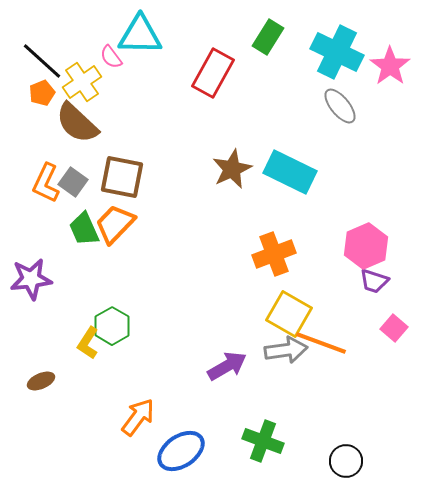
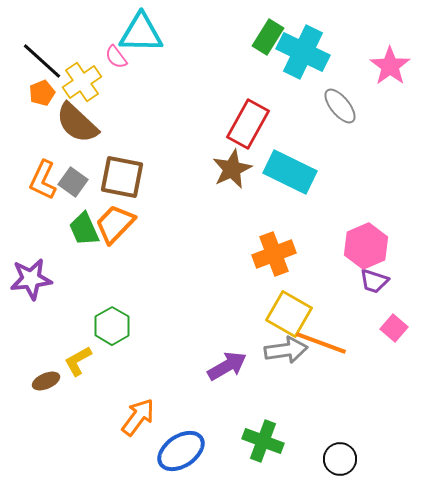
cyan triangle: moved 1 px right, 2 px up
cyan cross: moved 34 px left
pink semicircle: moved 5 px right
red rectangle: moved 35 px right, 51 px down
orange L-shape: moved 3 px left, 3 px up
yellow L-shape: moved 10 px left, 18 px down; rotated 28 degrees clockwise
brown ellipse: moved 5 px right
black circle: moved 6 px left, 2 px up
